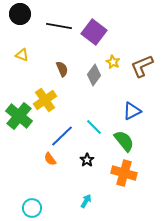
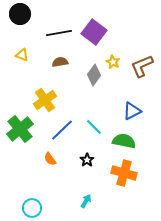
black line: moved 7 px down; rotated 20 degrees counterclockwise
brown semicircle: moved 2 px left, 7 px up; rotated 77 degrees counterclockwise
green cross: moved 1 px right, 13 px down; rotated 12 degrees clockwise
blue line: moved 6 px up
green semicircle: rotated 40 degrees counterclockwise
